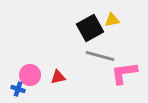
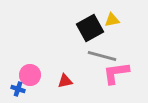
gray line: moved 2 px right
pink L-shape: moved 8 px left
red triangle: moved 7 px right, 4 px down
